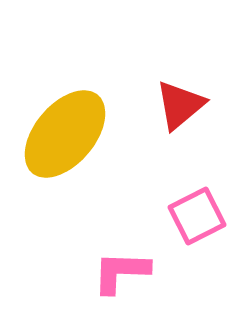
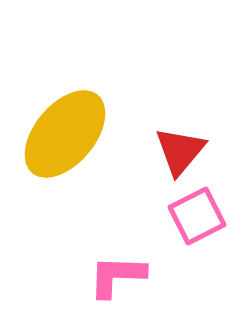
red triangle: moved 46 px down; rotated 10 degrees counterclockwise
pink L-shape: moved 4 px left, 4 px down
